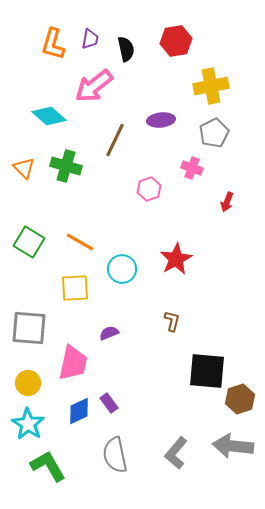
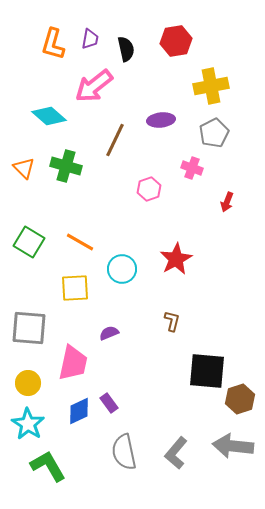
gray semicircle: moved 9 px right, 3 px up
